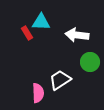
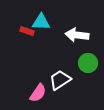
red rectangle: moved 2 px up; rotated 40 degrees counterclockwise
green circle: moved 2 px left, 1 px down
pink semicircle: rotated 36 degrees clockwise
